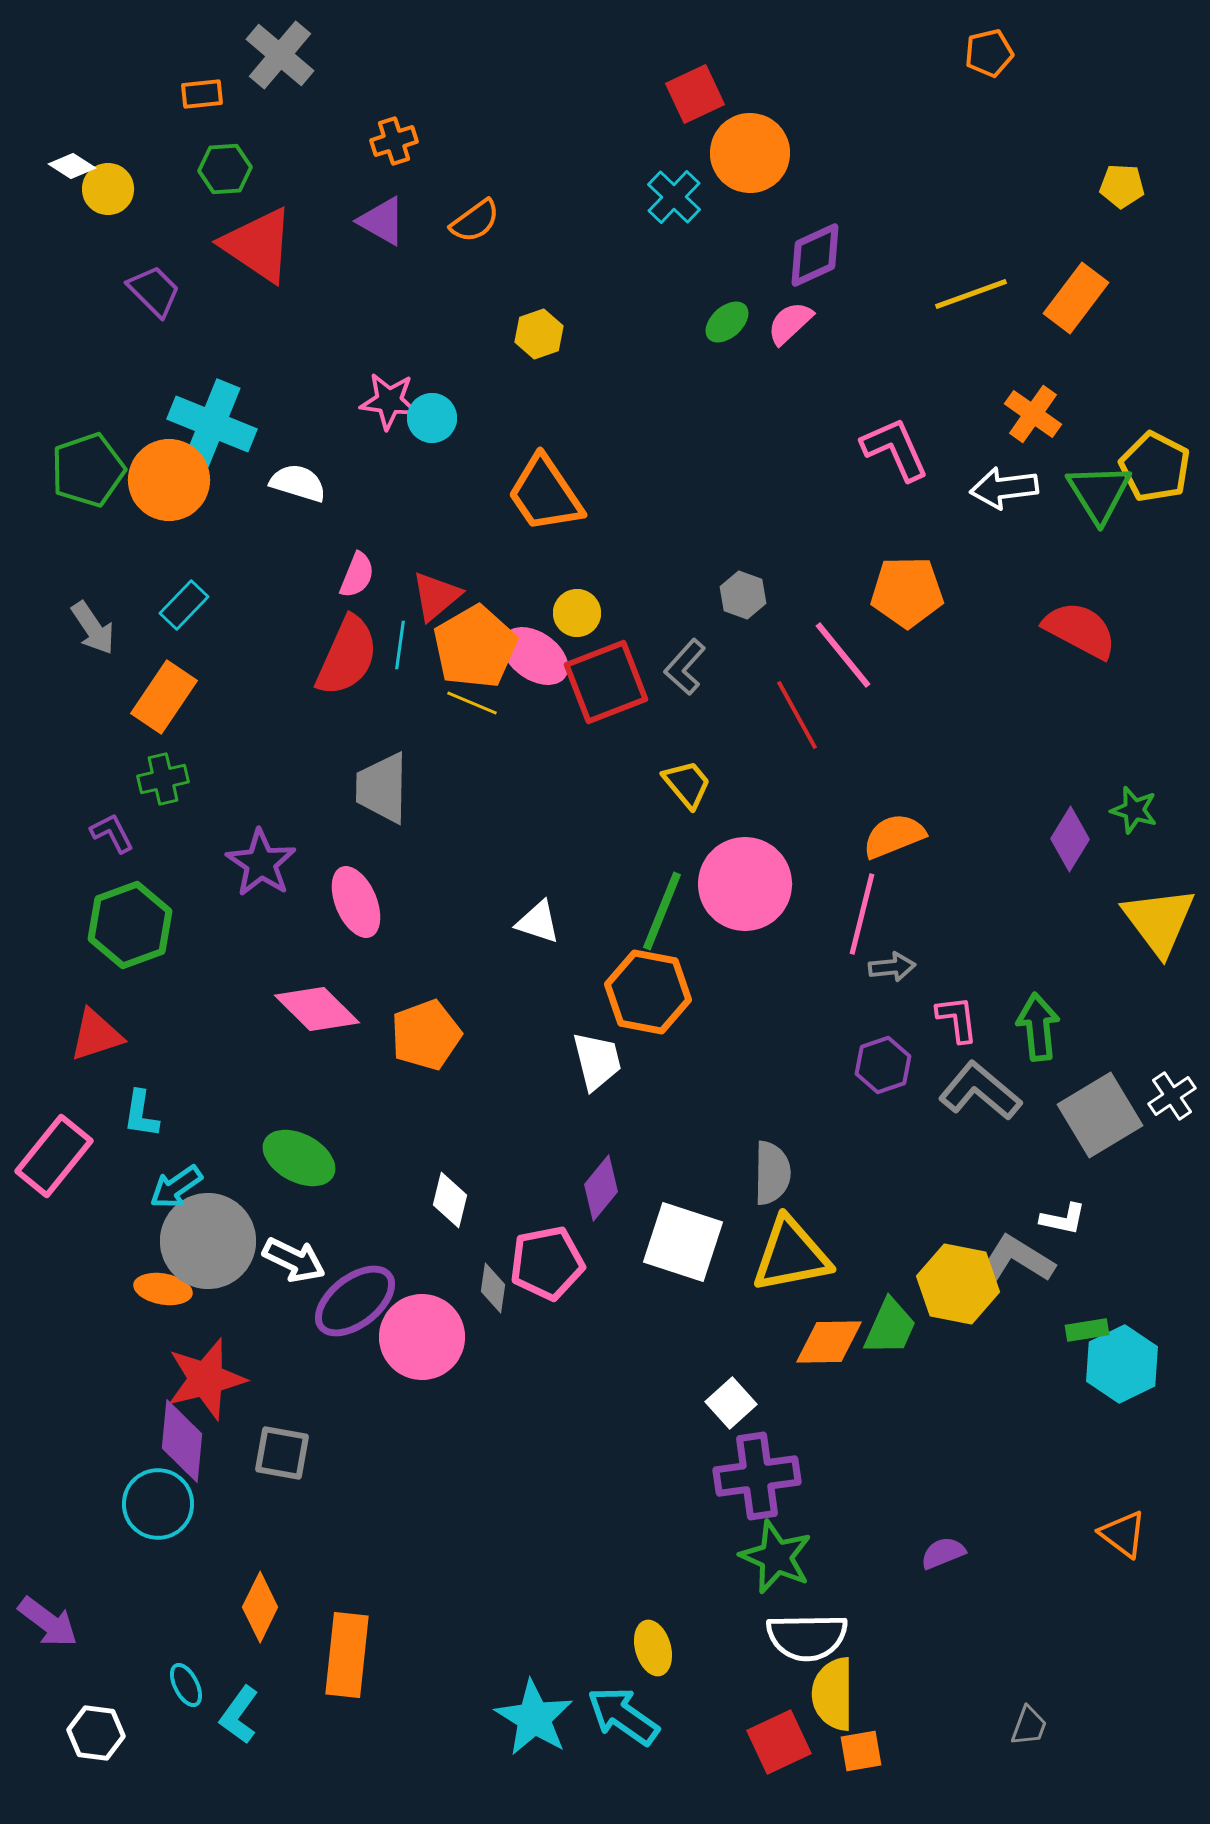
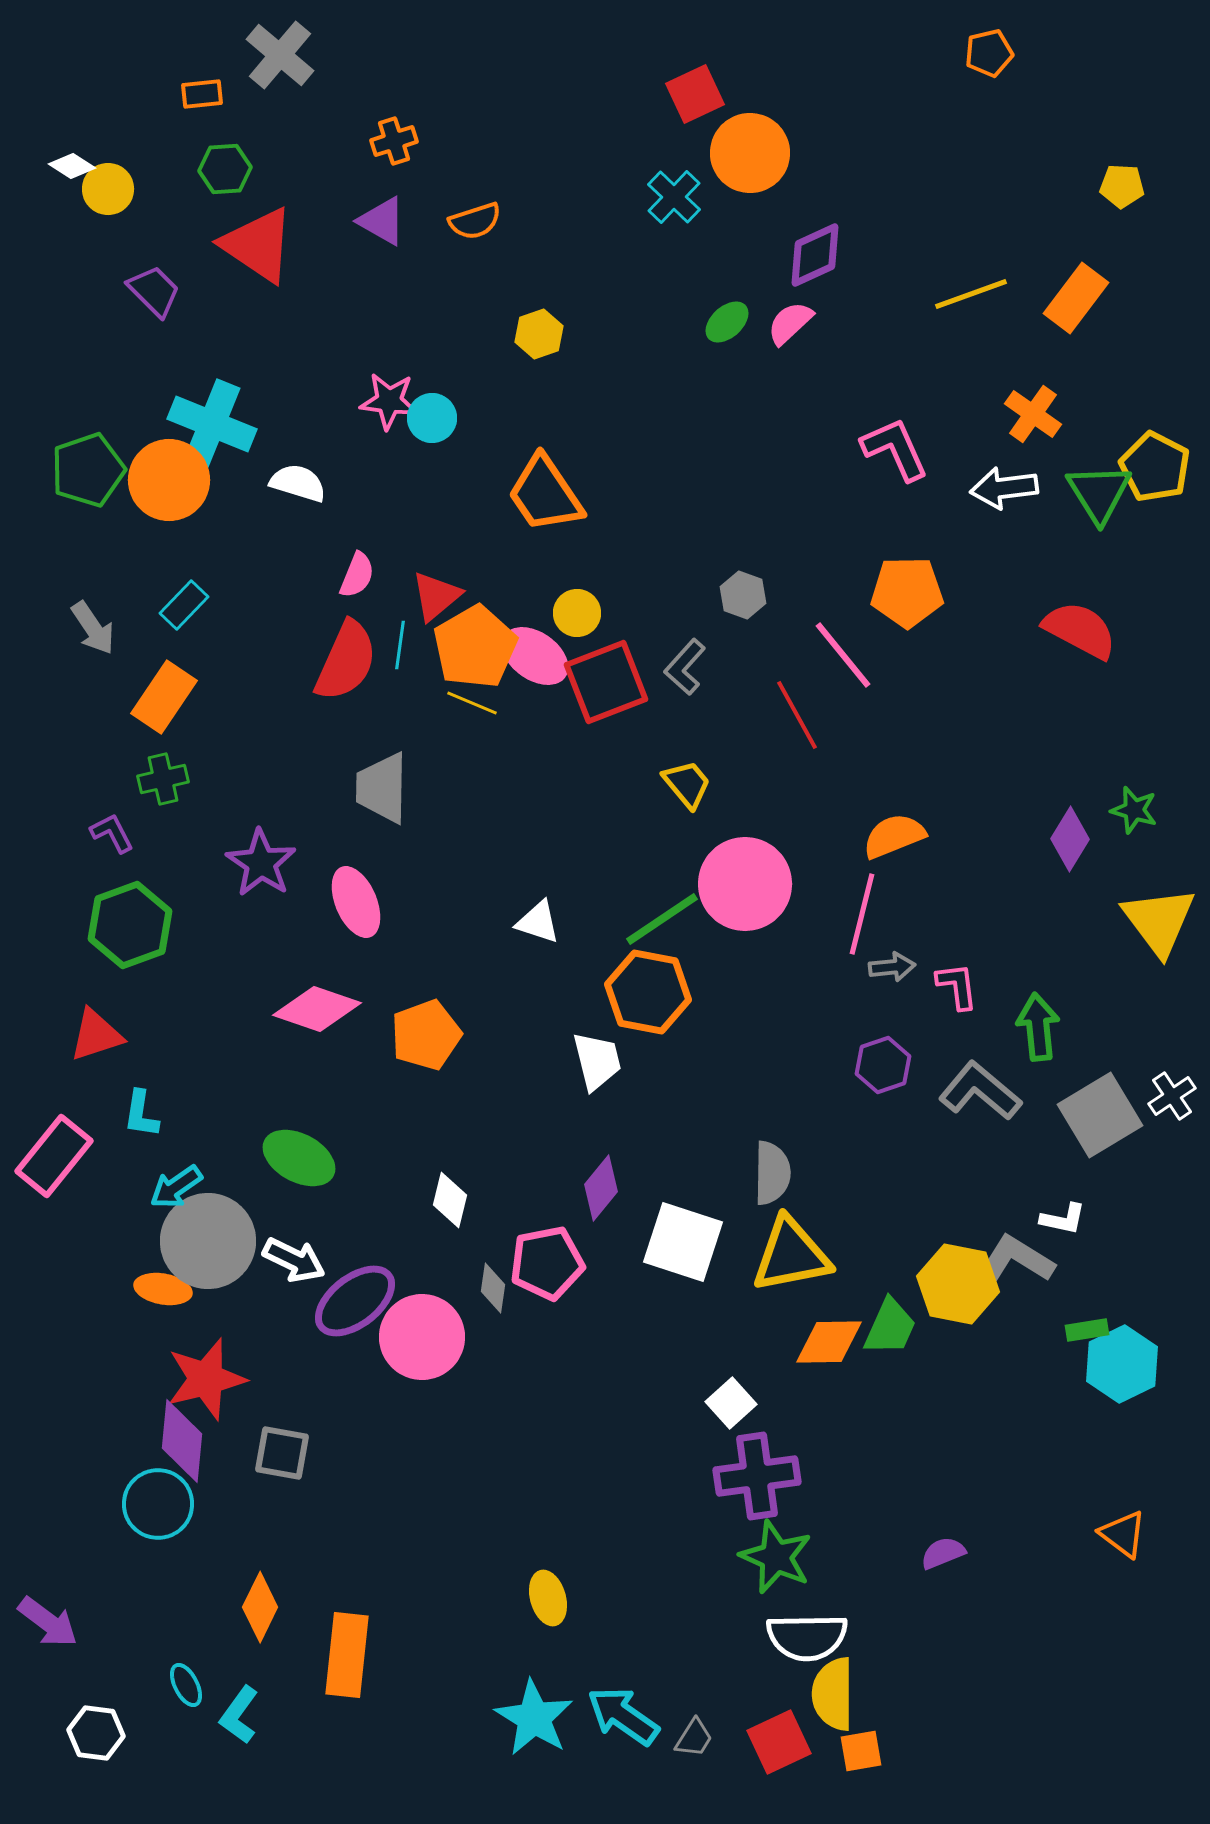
orange semicircle at (475, 221): rotated 18 degrees clockwise
red semicircle at (347, 656): moved 1 px left, 5 px down
green line at (662, 911): moved 8 px down; rotated 34 degrees clockwise
pink diamond at (317, 1009): rotated 26 degrees counterclockwise
pink L-shape at (957, 1019): moved 33 px up
yellow ellipse at (653, 1648): moved 105 px left, 50 px up
gray trapezoid at (1029, 1726): moved 335 px left, 12 px down; rotated 12 degrees clockwise
